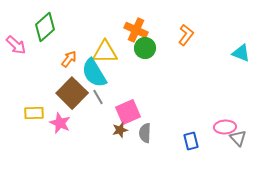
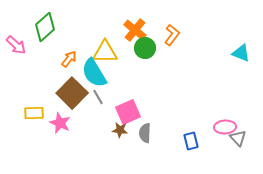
orange cross: moved 1 px left; rotated 15 degrees clockwise
orange L-shape: moved 14 px left
brown star: rotated 21 degrees clockwise
